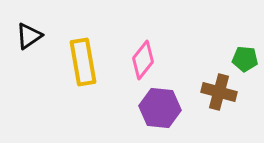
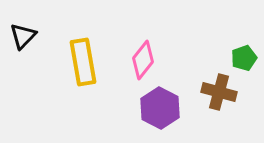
black triangle: moved 6 px left; rotated 12 degrees counterclockwise
green pentagon: moved 1 px left, 1 px up; rotated 25 degrees counterclockwise
purple hexagon: rotated 21 degrees clockwise
